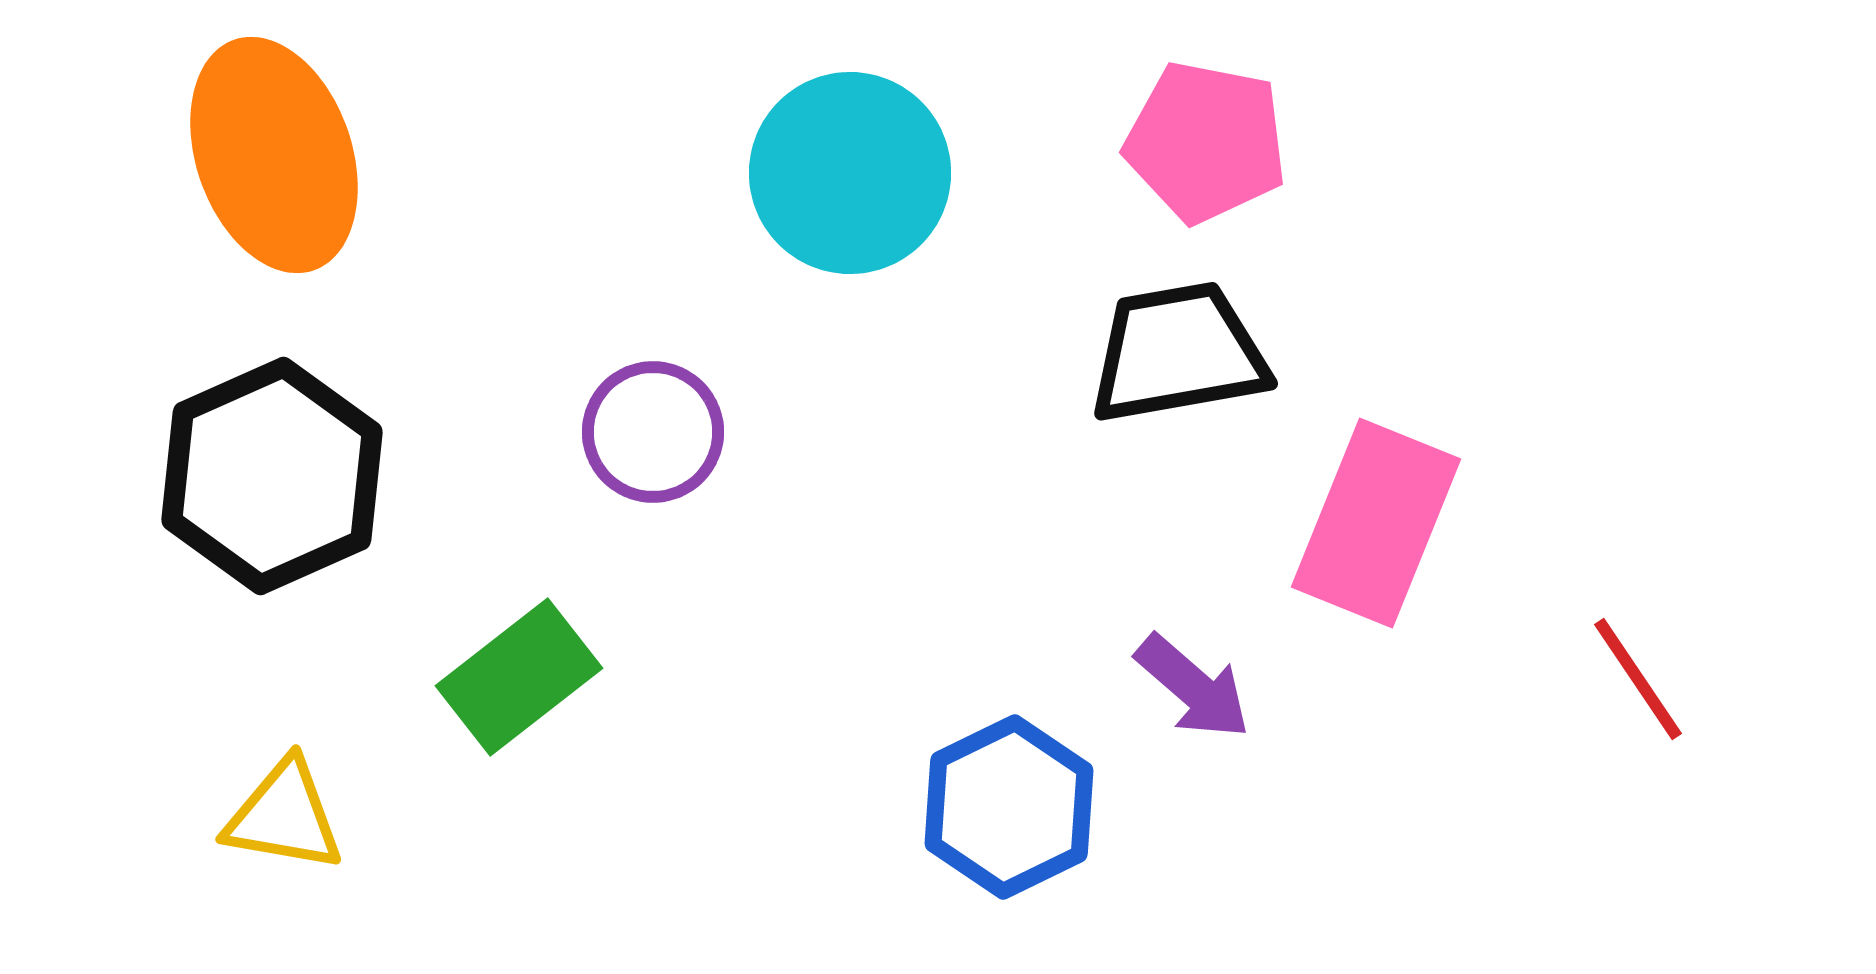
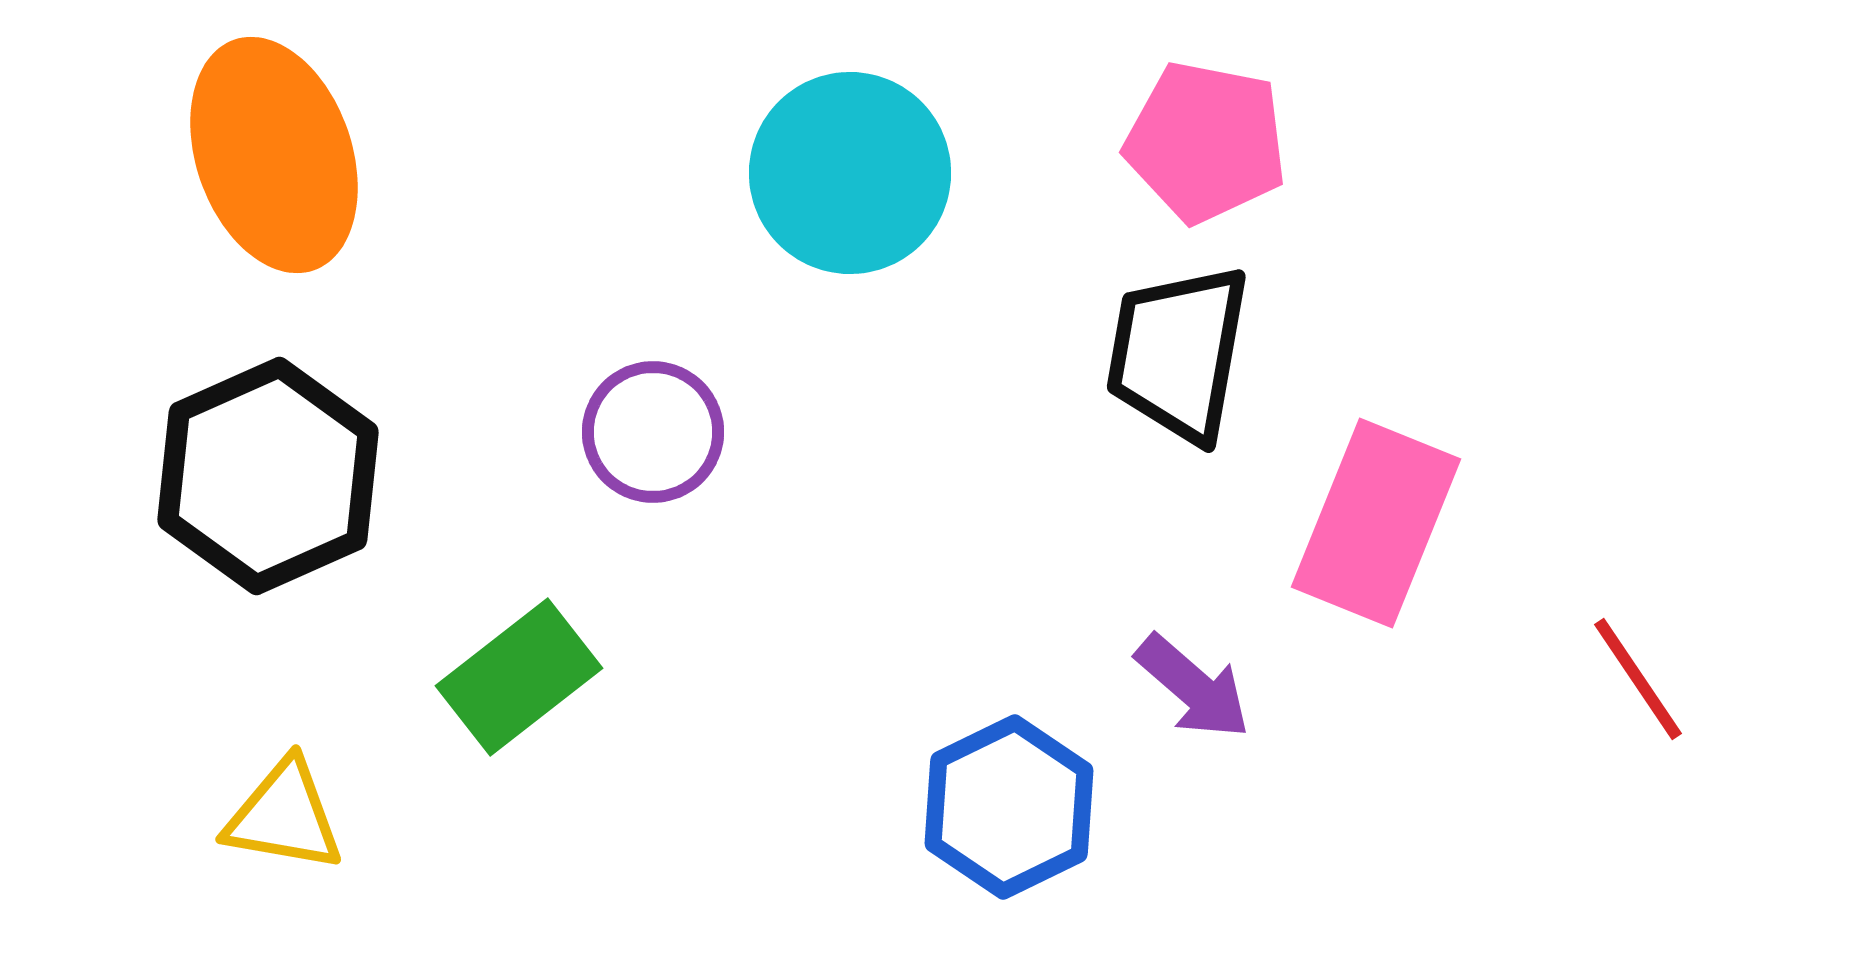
black trapezoid: rotated 70 degrees counterclockwise
black hexagon: moved 4 px left
